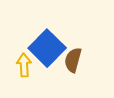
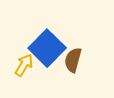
yellow arrow: rotated 35 degrees clockwise
